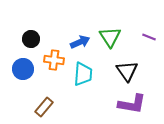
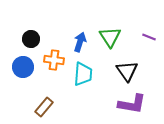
blue arrow: rotated 48 degrees counterclockwise
blue circle: moved 2 px up
